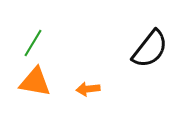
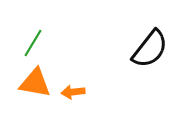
orange triangle: moved 1 px down
orange arrow: moved 15 px left, 3 px down
